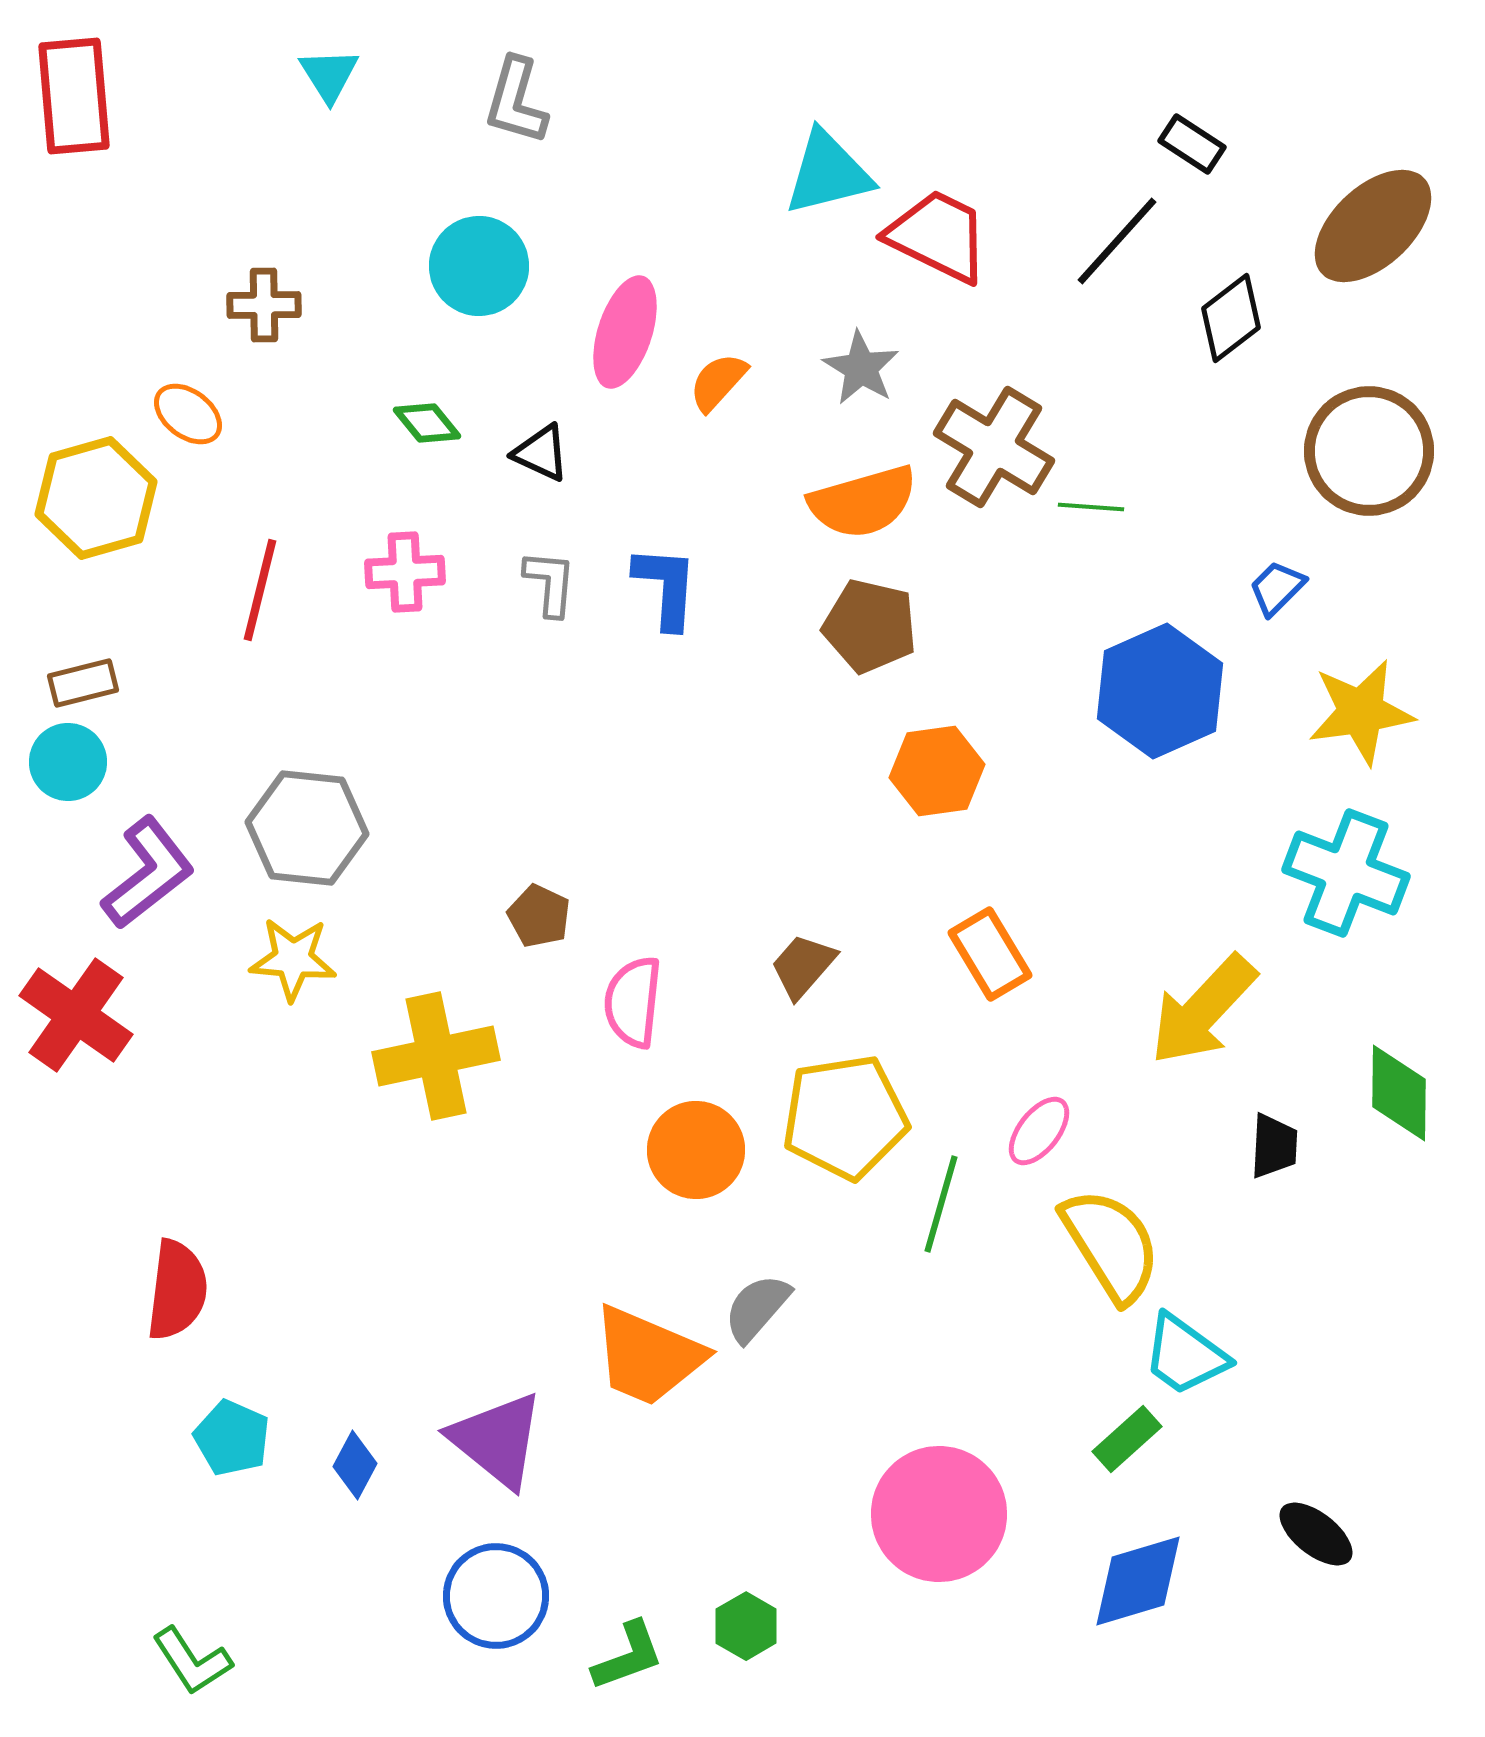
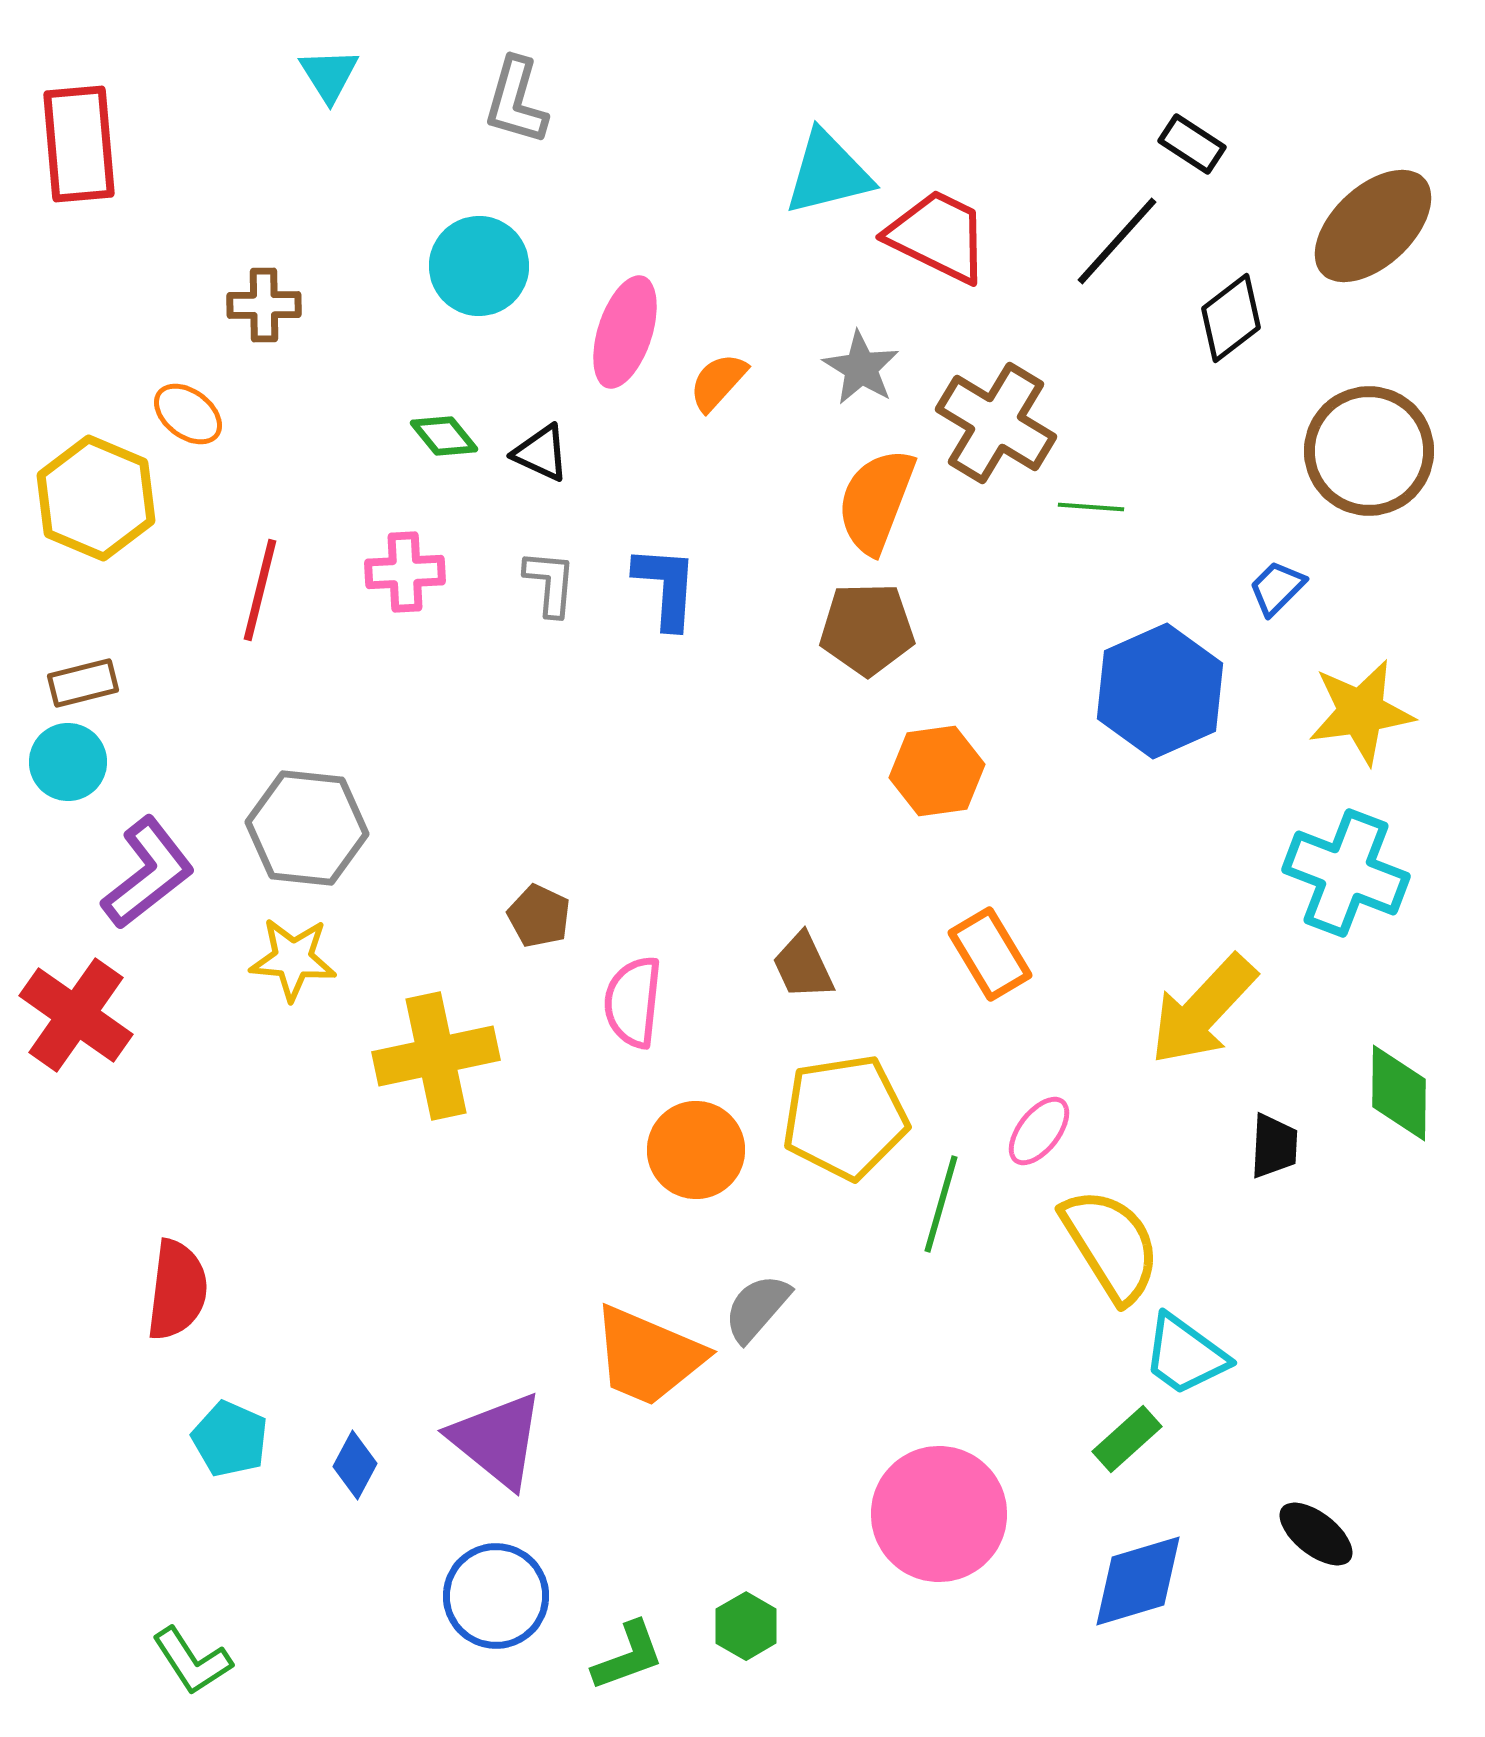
red rectangle at (74, 96): moved 5 px right, 48 px down
green diamond at (427, 423): moved 17 px right, 13 px down
brown cross at (994, 447): moved 2 px right, 24 px up
yellow hexagon at (96, 498): rotated 21 degrees counterclockwise
orange semicircle at (863, 502): moved 13 px right, 1 px up; rotated 127 degrees clockwise
brown pentagon at (870, 626): moved 3 px left, 3 px down; rotated 14 degrees counterclockwise
brown trapezoid at (803, 966): rotated 66 degrees counterclockwise
cyan pentagon at (232, 1438): moved 2 px left, 1 px down
